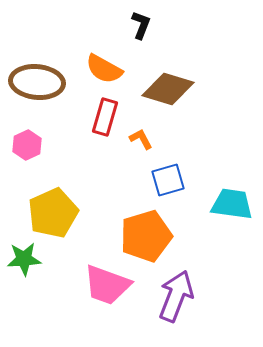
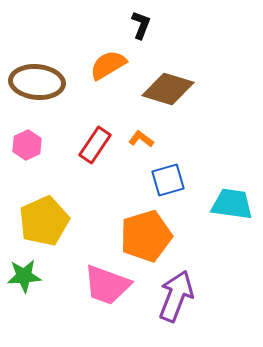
orange semicircle: moved 4 px right, 4 px up; rotated 120 degrees clockwise
red rectangle: moved 10 px left, 28 px down; rotated 18 degrees clockwise
orange L-shape: rotated 25 degrees counterclockwise
yellow pentagon: moved 9 px left, 8 px down
green star: moved 17 px down
